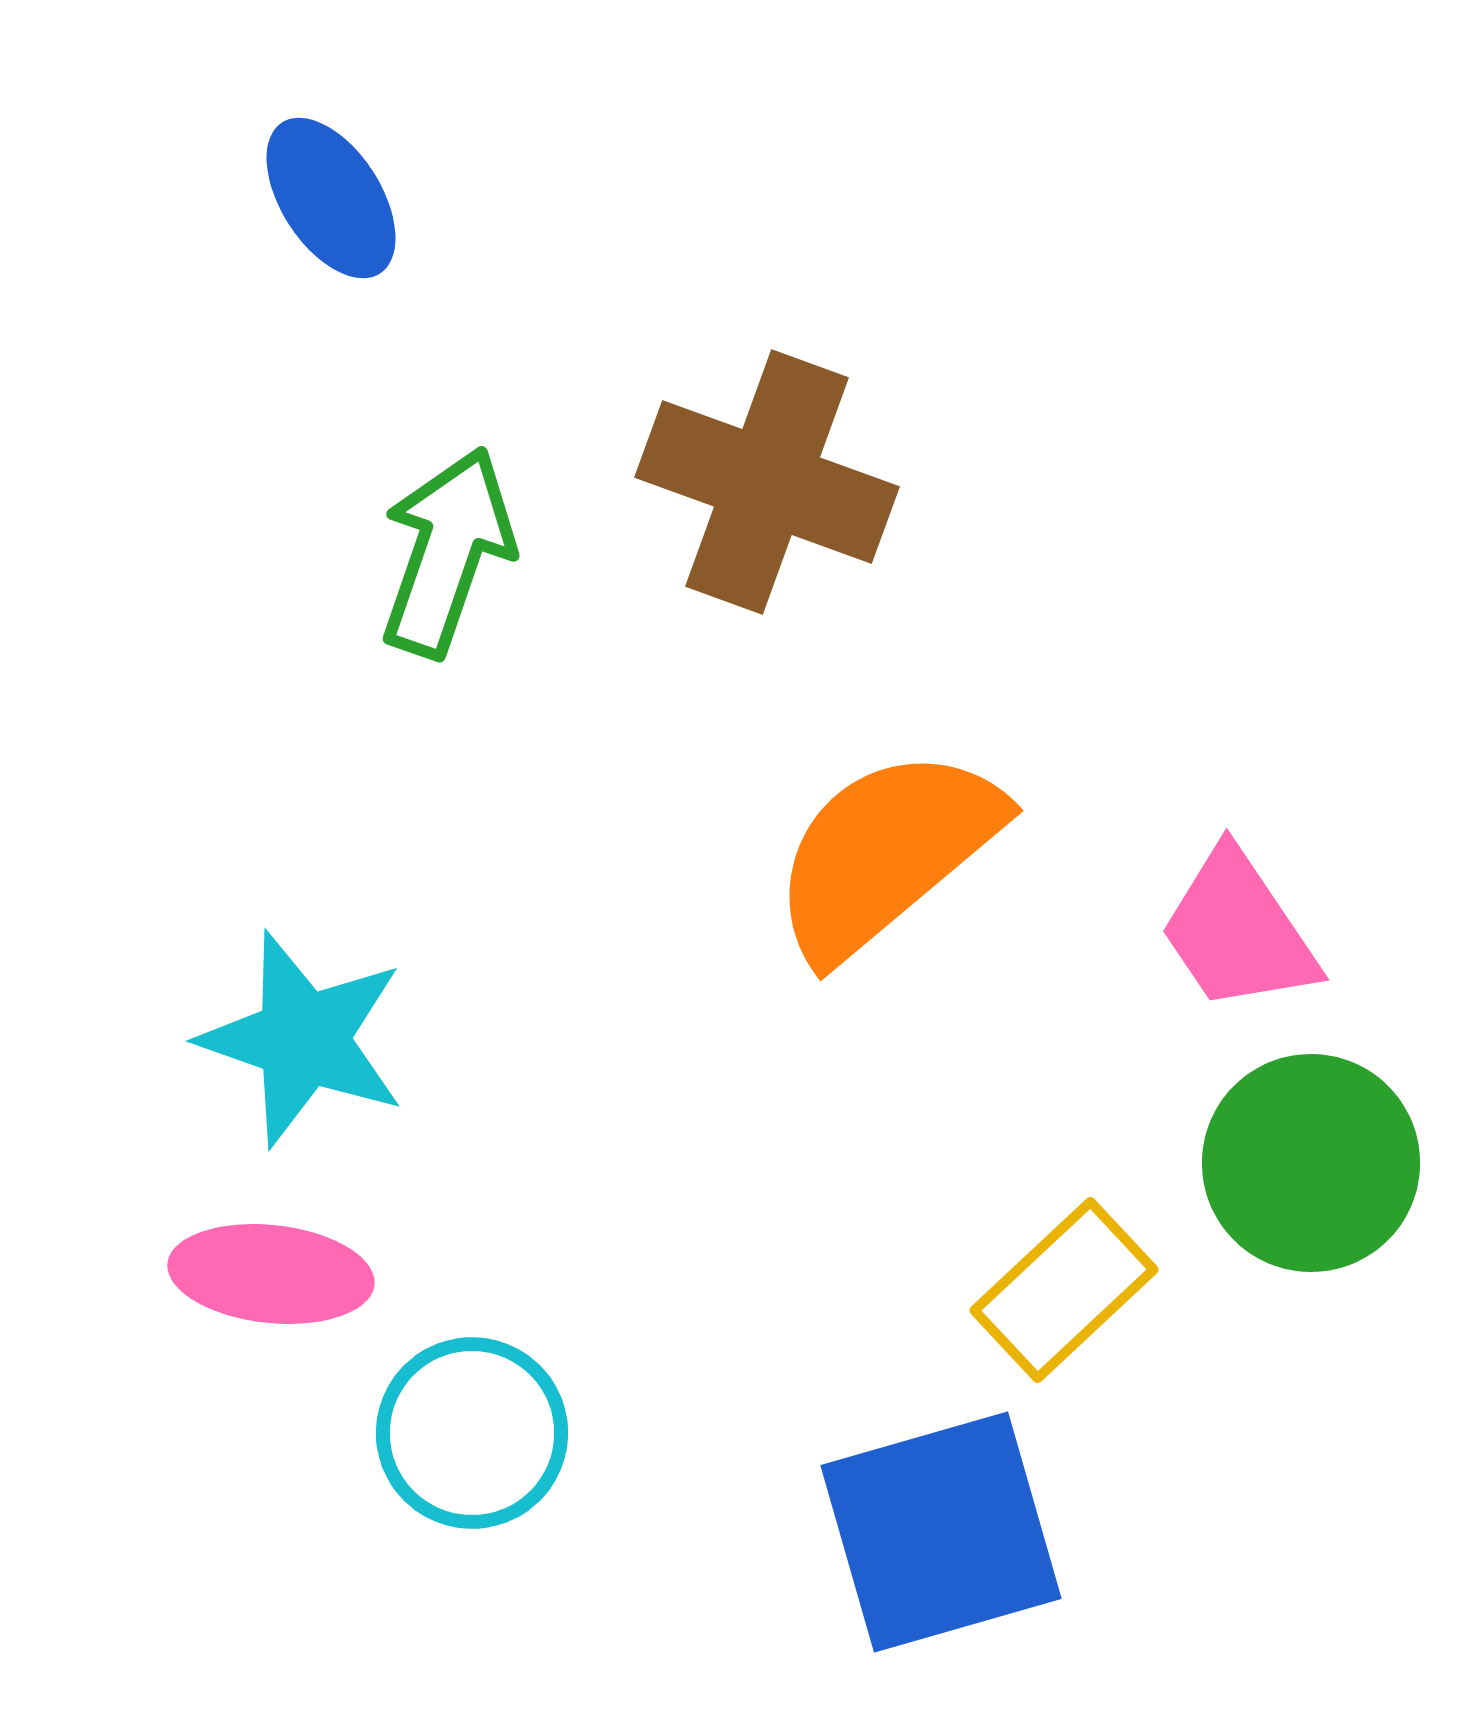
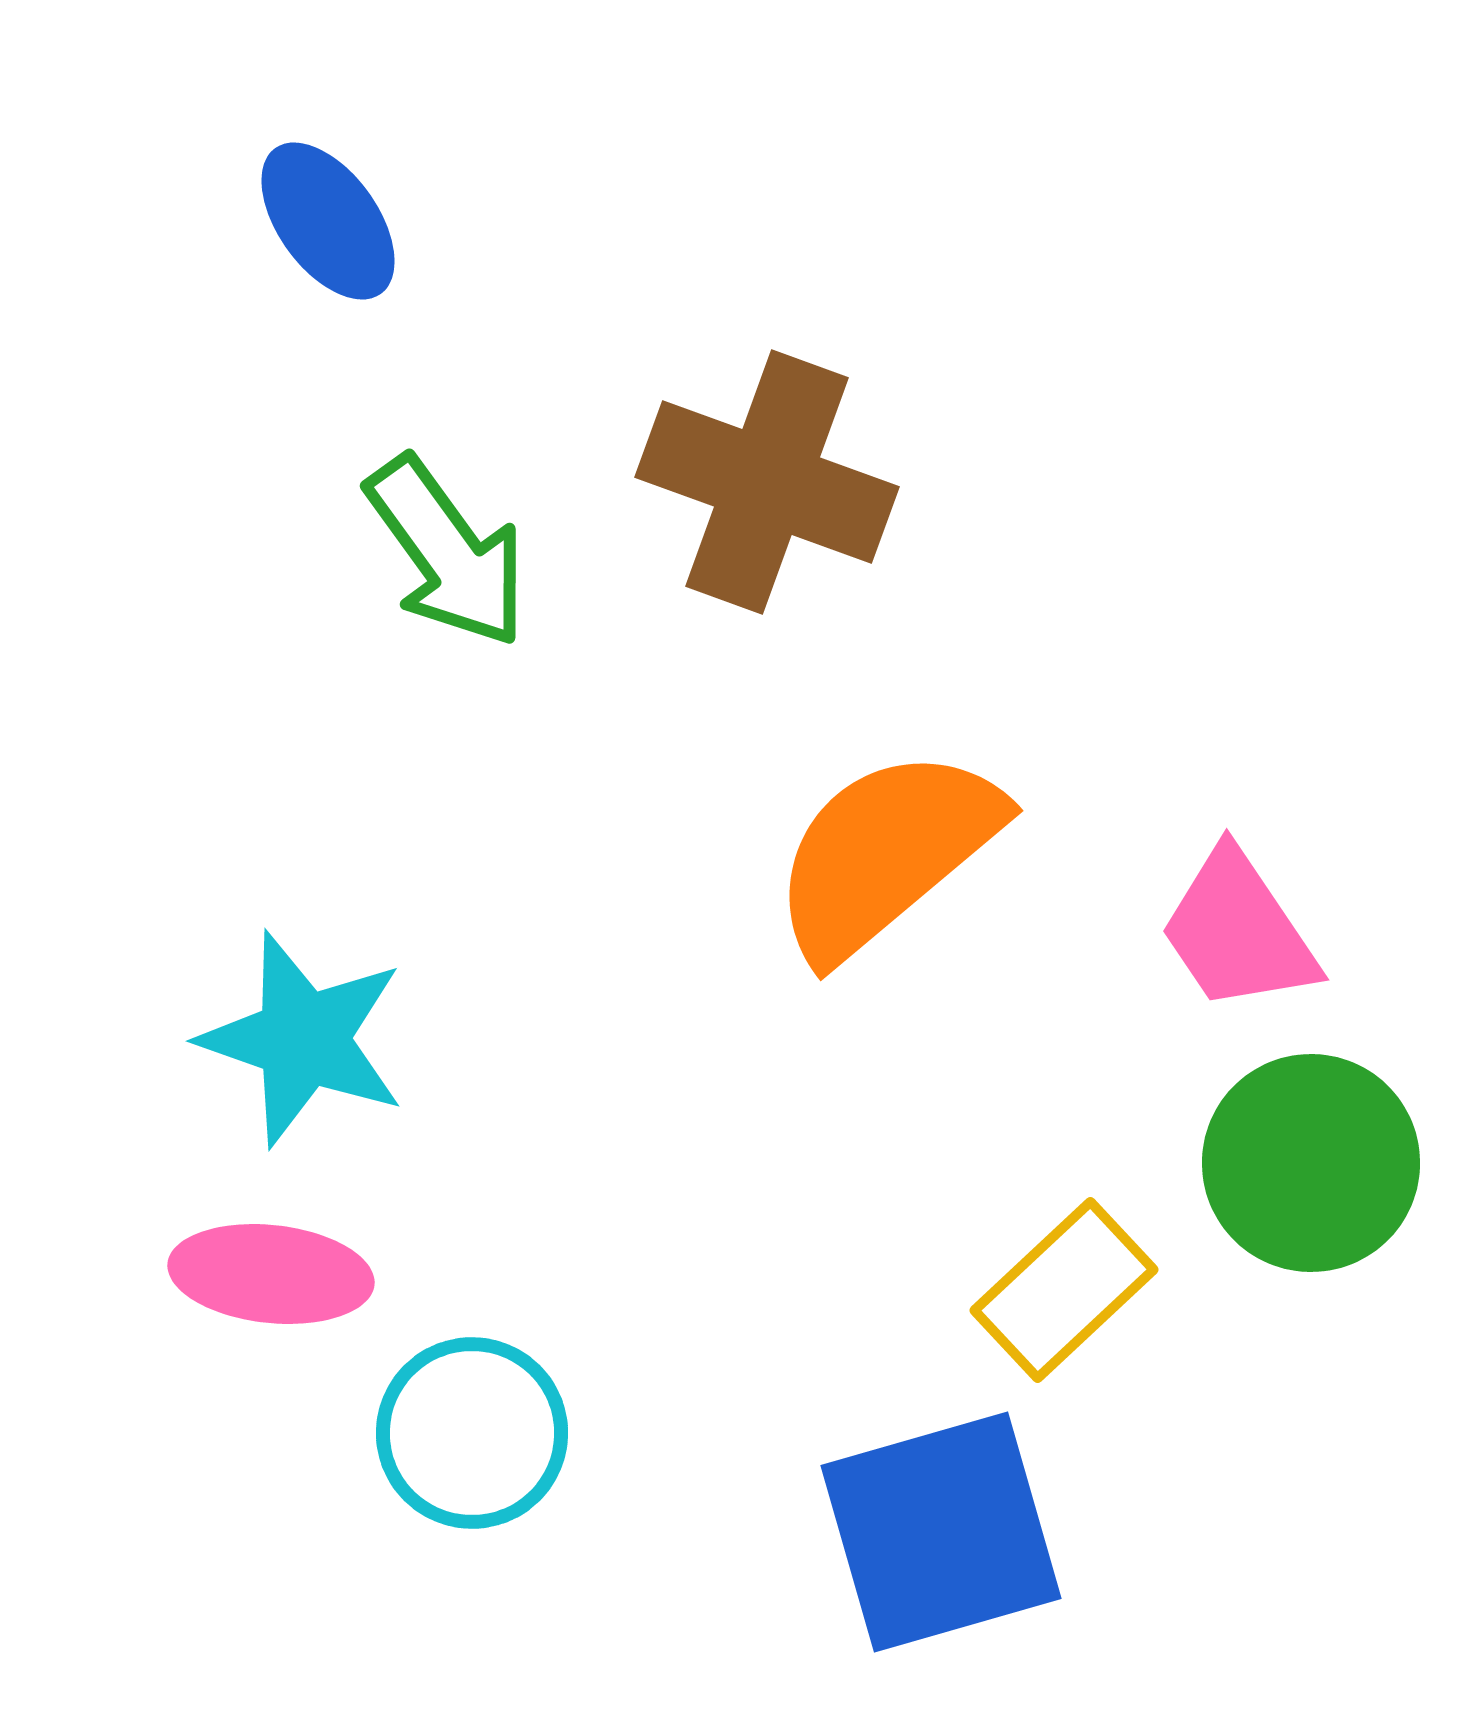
blue ellipse: moved 3 px left, 23 px down; rotated 3 degrees counterclockwise
green arrow: rotated 125 degrees clockwise
